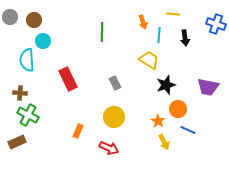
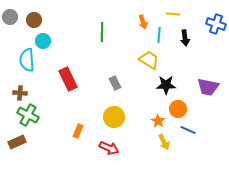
black star: rotated 18 degrees clockwise
